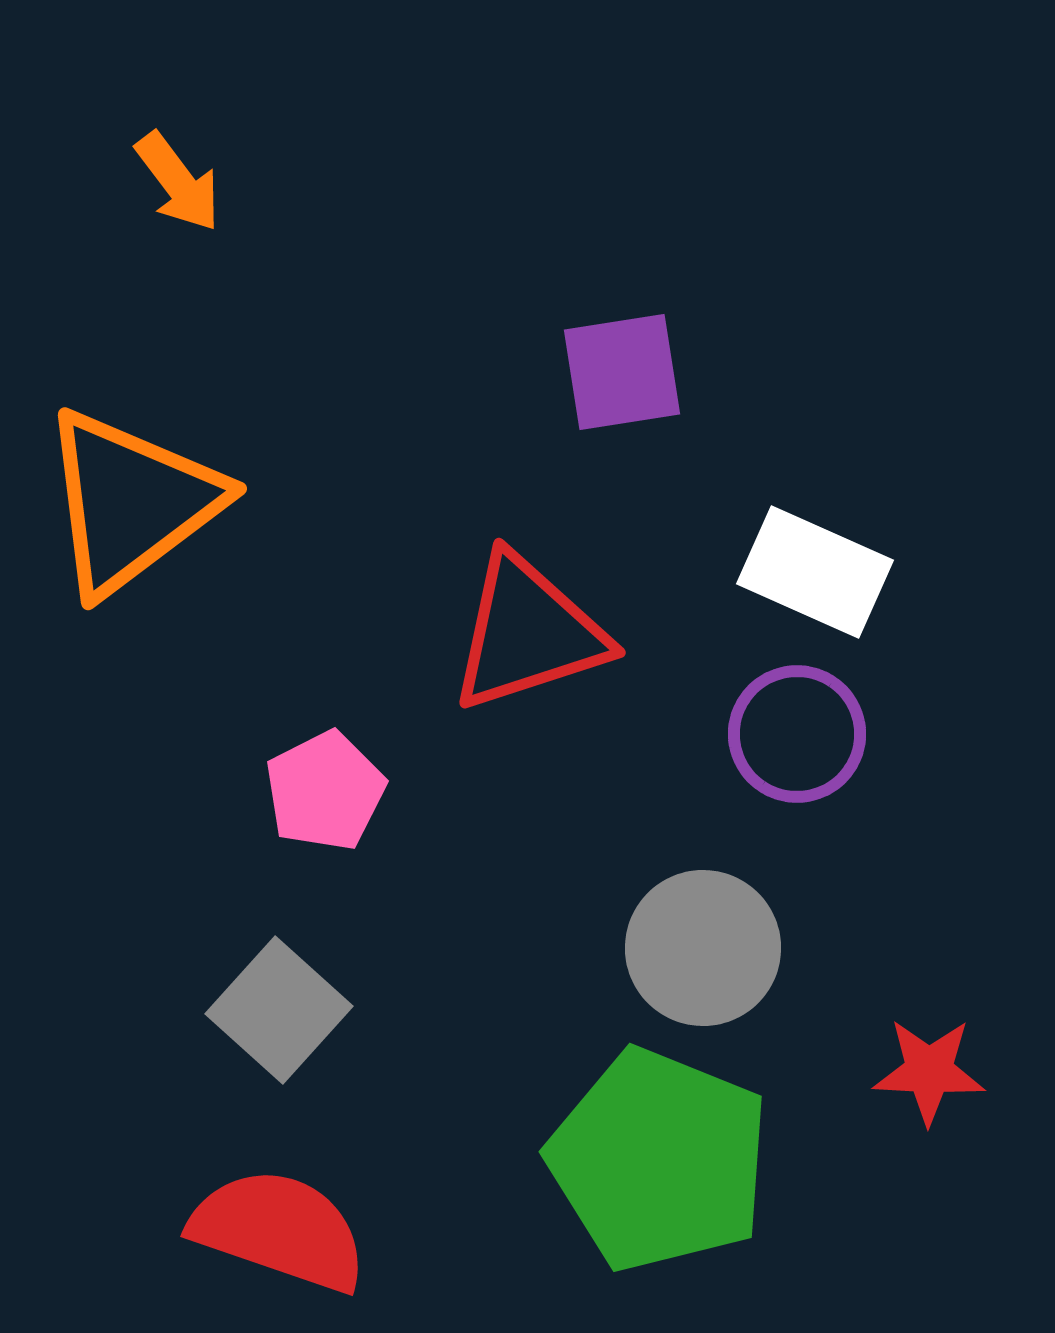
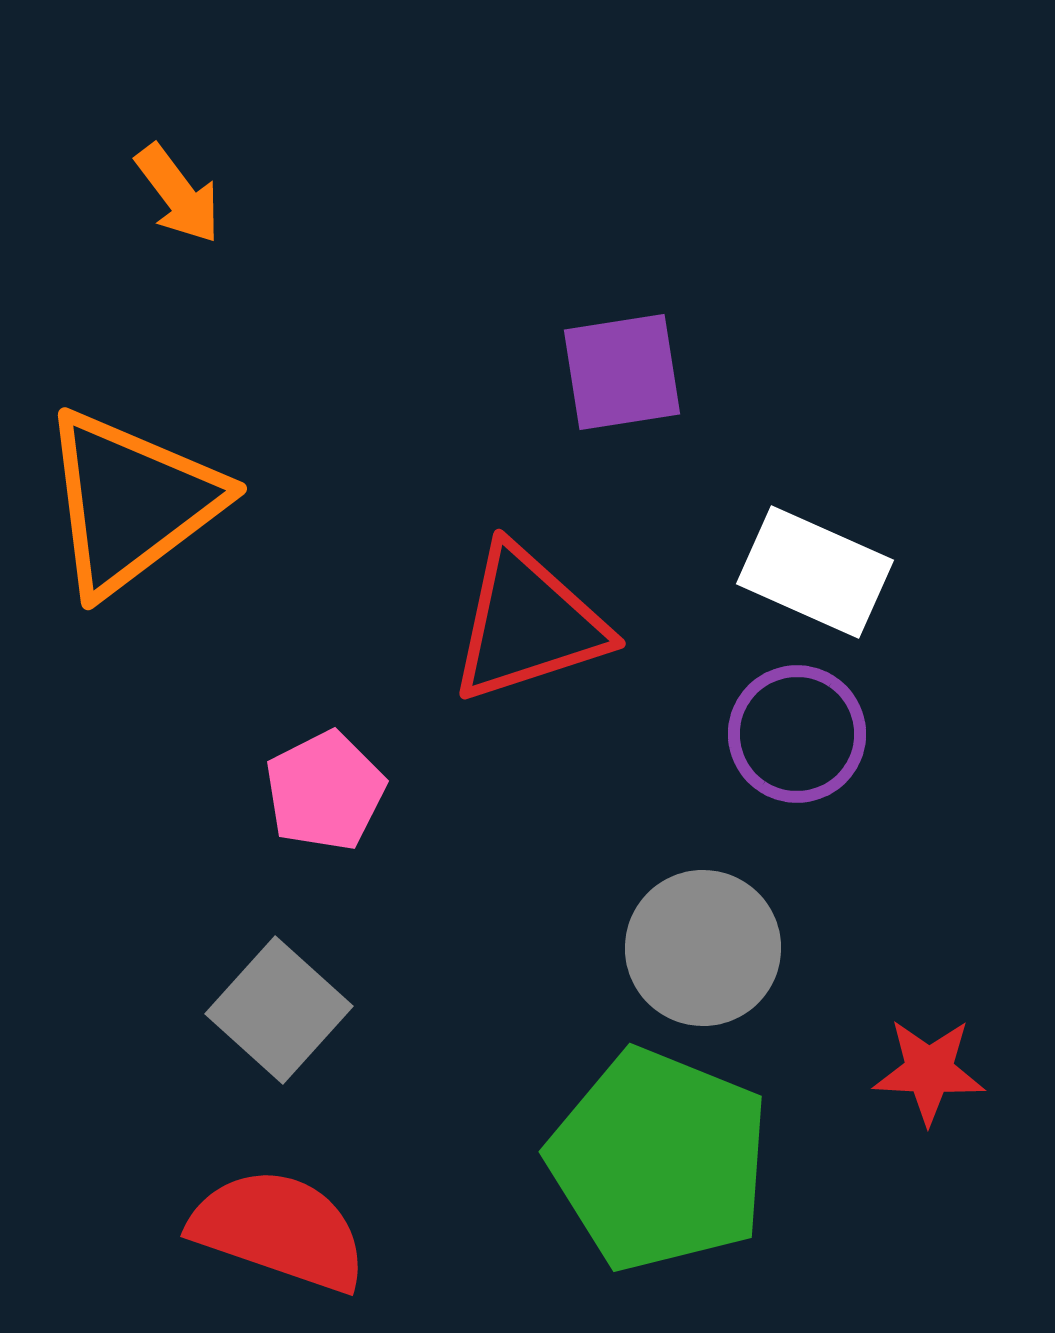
orange arrow: moved 12 px down
red triangle: moved 9 px up
